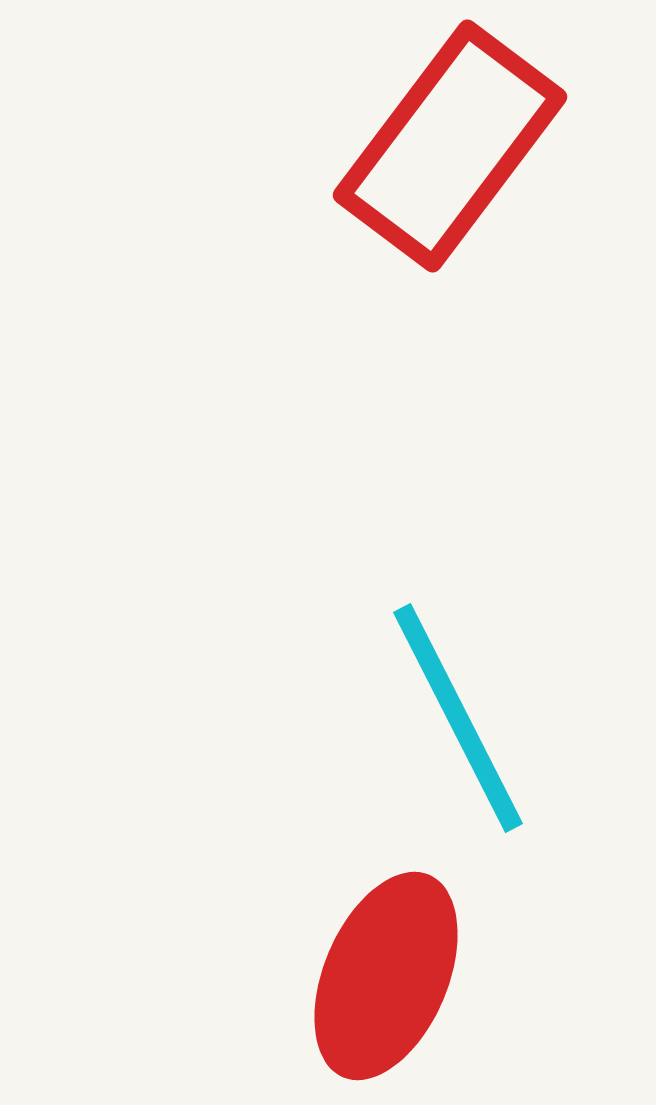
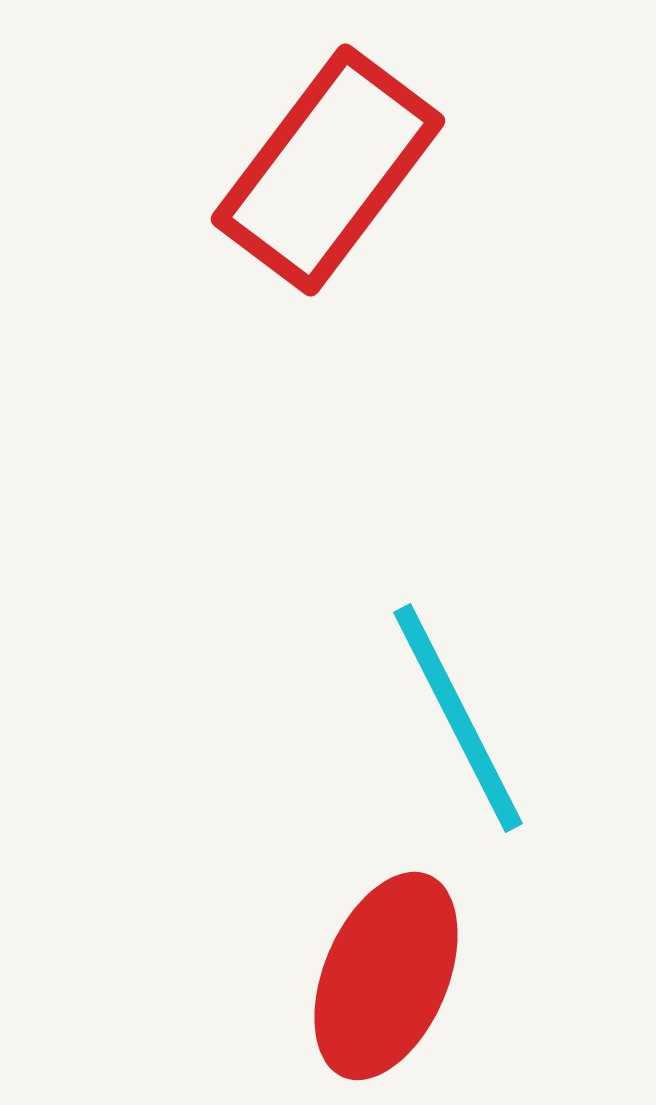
red rectangle: moved 122 px left, 24 px down
